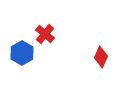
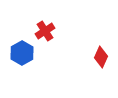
red cross: moved 3 px up; rotated 18 degrees clockwise
